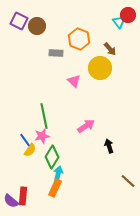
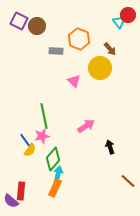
gray rectangle: moved 2 px up
black arrow: moved 1 px right, 1 px down
green diamond: moved 1 px right, 2 px down; rotated 10 degrees clockwise
red rectangle: moved 2 px left, 5 px up
